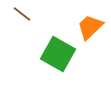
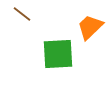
green square: rotated 32 degrees counterclockwise
